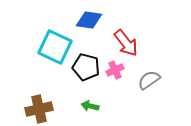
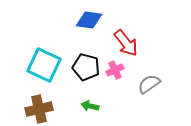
cyan square: moved 11 px left, 18 px down
gray semicircle: moved 4 px down
